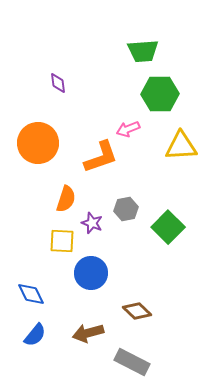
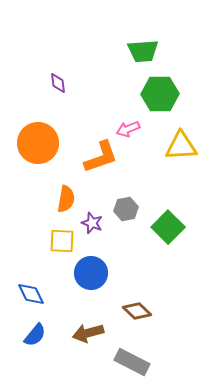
orange semicircle: rotated 8 degrees counterclockwise
